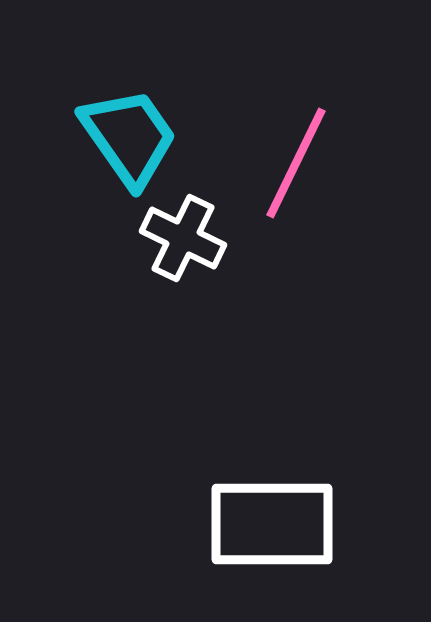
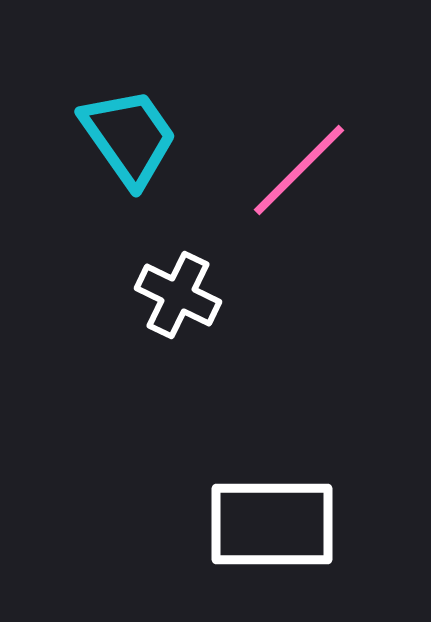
pink line: moved 3 px right, 7 px down; rotated 19 degrees clockwise
white cross: moved 5 px left, 57 px down
